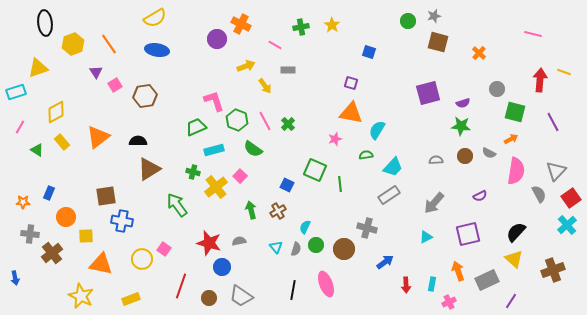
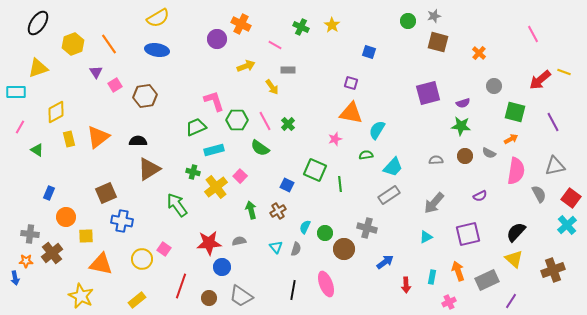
yellow semicircle at (155, 18): moved 3 px right
black ellipse at (45, 23): moved 7 px left; rotated 40 degrees clockwise
green cross at (301, 27): rotated 35 degrees clockwise
pink line at (533, 34): rotated 48 degrees clockwise
red arrow at (540, 80): rotated 135 degrees counterclockwise
yellow arrow at (265, 86): moved 7 px right, 1 px down
gray circle at (497, 89): moved 3 px left, 3 px up
cyan rectangle at (16, 92): rotated 18 degrees clockwise
green hexagon at (237, 120): rotated 20 degrees counterclockwise
yellow rectangle at (62, 142): moved 7 px right, 3 px up; rotated 28 degrees clockwise
green semicircle at (253, 149): moved 7 px right, 1 px up
gray triangle at (556, 171): moved 1 px left, 5 px up; rotated 35 degrees clockwise
brown square at (106, 196): moved 3 px up; rotated 15 degrees counterclockwise
red square at (571, 198): rotated 18 degrees counterclockwise
orange star at (23, 202): moved 3 px right, 59 px down
red star at (209, 243): rotated 20 degrees counterclockwise
green circle at (316, 245): moved 9 px right, 12 px up
cyan rectangle at (432, 284): moved 7 px up
yellow rectangle at (131, 299): moved 6 px right, 1 px down; rotated 18 degrees counterclockwise
